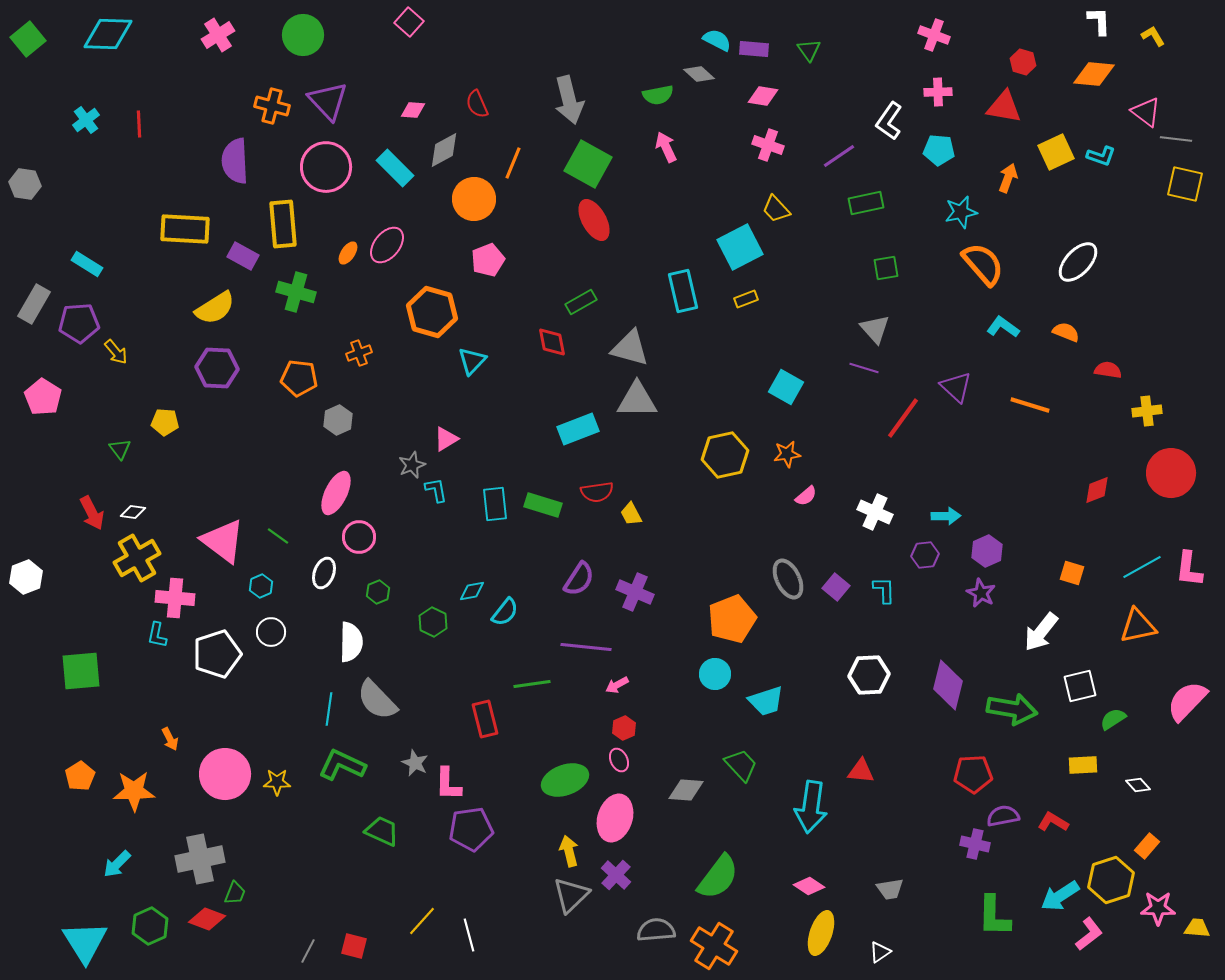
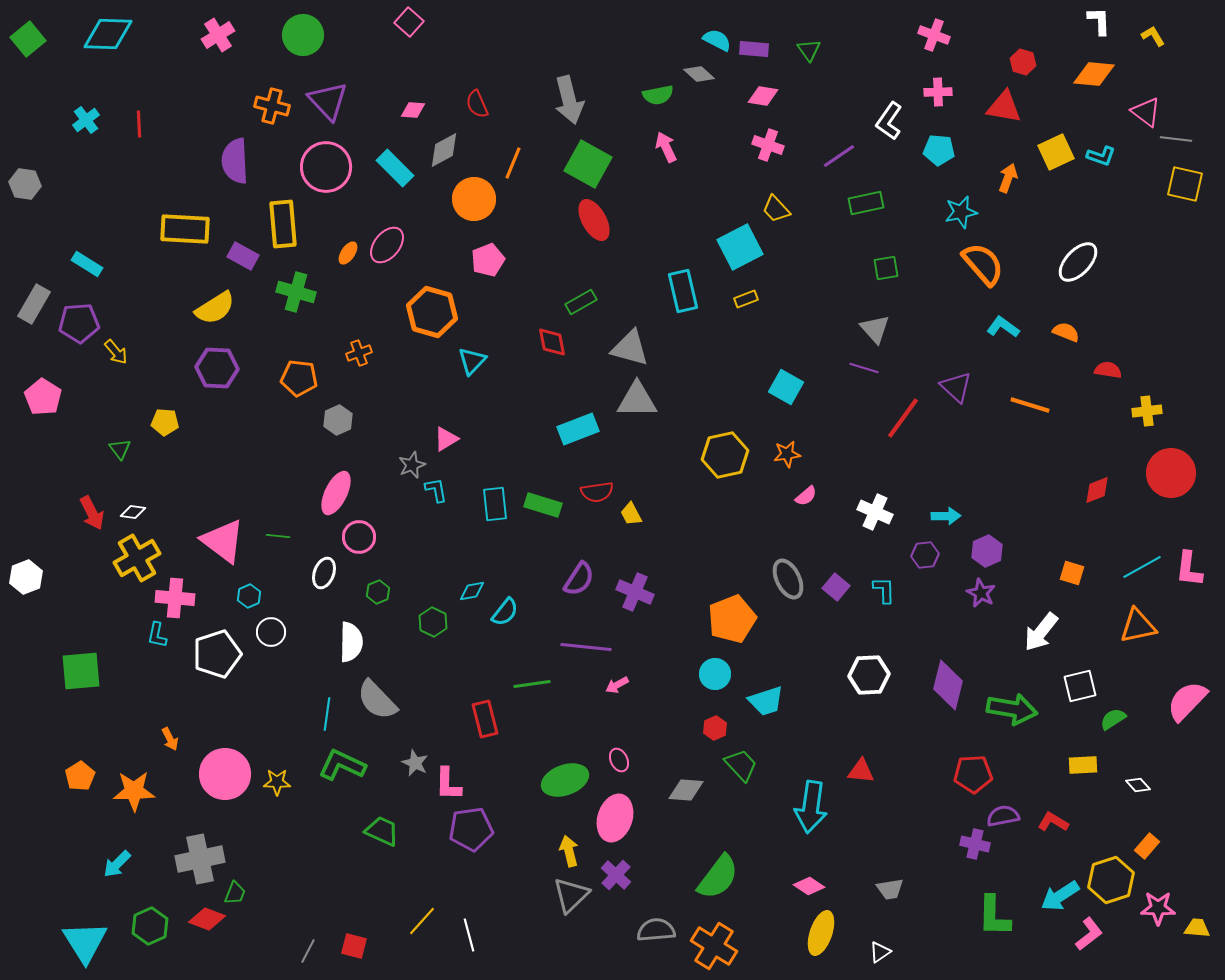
green line at (278, 536): rotated 30 degrees counterclockwise
cyan hexagon at (261, 586): moved 12 px left, 10 px down
cyan line at (329, 709): moved 2 px left, 5 px down
red hexagon at (624, 728): moved 91 px right
